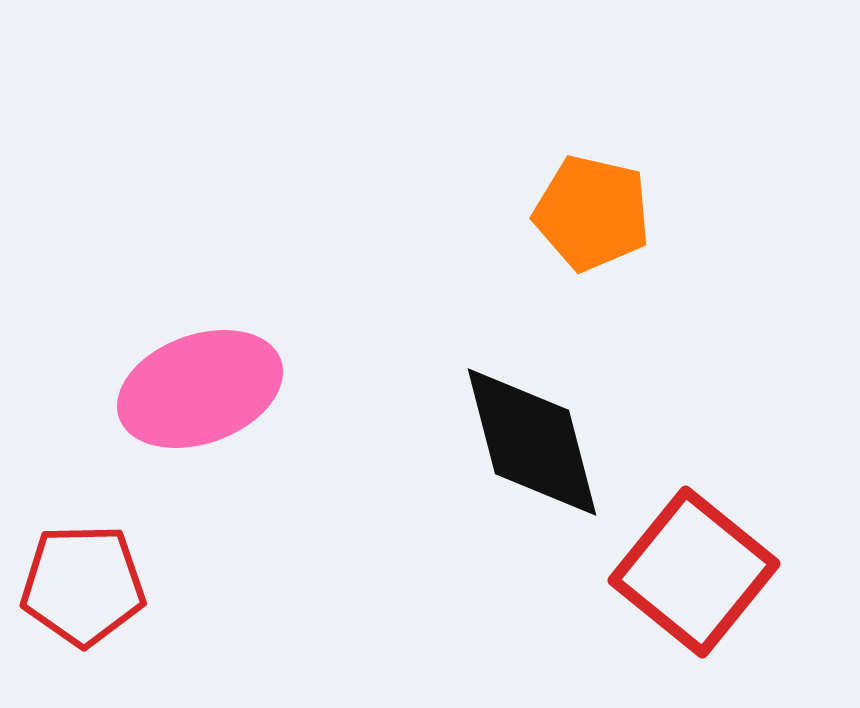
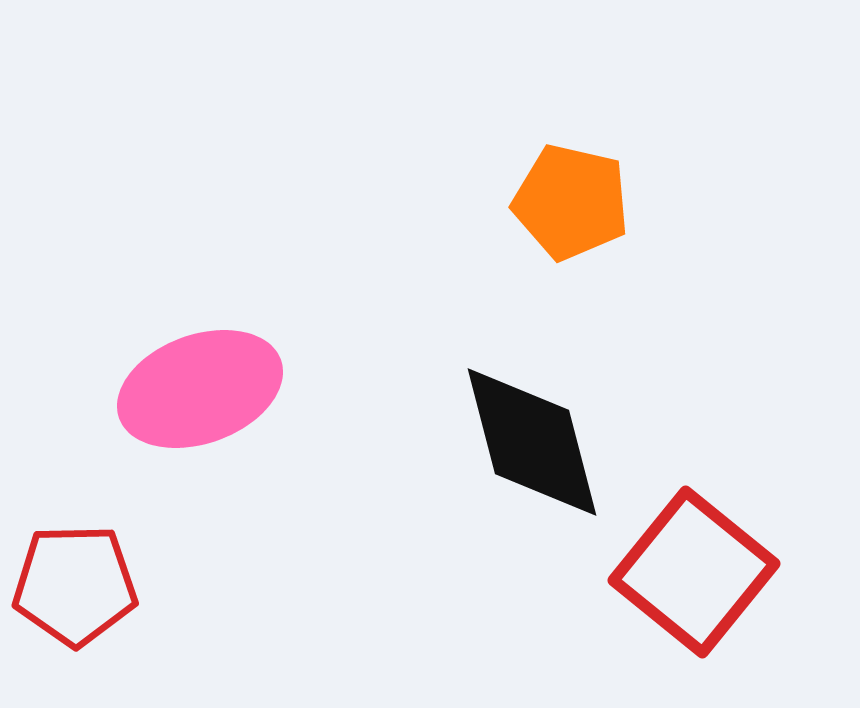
orange pentagon: moved 21 px left, 11 px up
red pentagon: moved 8 px left
